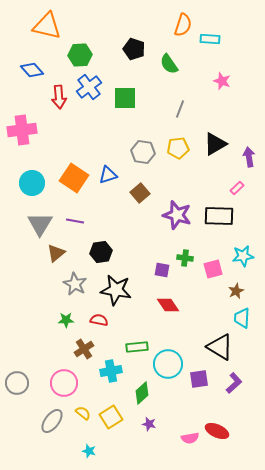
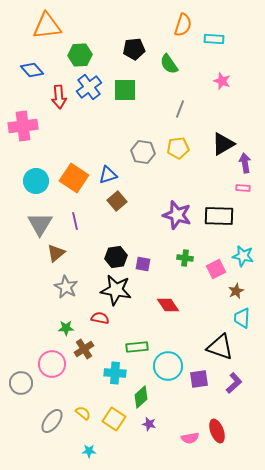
orange triangle at (47, 26): rotated 20 degrees counterclockwise
cyan rectangle at (210, 39): moved 4 px right
black pentagon at (134, 49): rotated 25 degrees counterclockwise
green square at (125, 98): moved 8 px up
pink cross at (22, 130): moved 1 px right, 4 px up
black triangle at (215, 144): moved 8 px right
purple arrow at (249, 157): moved 4 px left, 6 px down
cyan circle at (32, 183): moved 4 px right, 2 px up
pink rectangle at (237, 188): moved 6 px right; rotated 48 degrees clockwise
brown square at (140, 193): moved 23 px left, 8 px down
purple line at (75, 221): rotated 66 degrees clockwise
black hexagon at (101, 252): moved 15 px right, 5 px down
cyan star at (243, 256): rotated 20 degrees clockwise
pink square at (213, 269): moved 3 px right; rotated 12 degrees counterclockwise
purple square at (162, 270): moved 19 px left, 6 px up
gray star at (75, 284): moved 9 px left, 3 px down
green star at (66, 320): moved 8 px down
red semicircle at (99, 320): moved 1 px right, 2 px up
black triangle at (220, 347): rotated 12 degrees counterclockwise
cyan circle at (168, 364): moved 2 px down
cyan cross at (111, 371): moved 4 px right, 2 px down; rotated 15 degrees clockwise
gray circle at (17, 383): moved 4 px right
pink circle at (64, 383): moved 12 px left, 19 px up
green diamond at (142, 393): moved 1 px left, 4 px down
yellow square at (111, 417): moved 3 px right, 2 px down; rotated 25 degrees counterclockwise
red ellipse at (217, 431): rotated 45 degrees clockwise
cyan star at (89, 451): rotated 16 degrees counterclockwise
